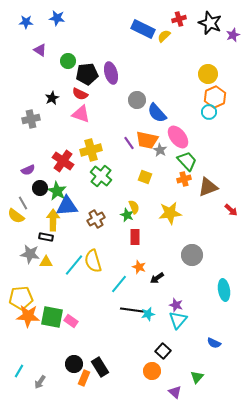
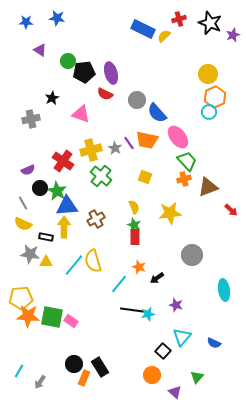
black pentagon at (87, 74): moved 3 px left, 2 px up
red semicircle at (80, 94): moved 25 px right
gray star at (160, 150): moved 45 px left, 2 px up
green star at (127, 215): moved 7 px right, 10 px down
yellow semicircle at (16, 216): moved 7 px right, 8 px down; rotated 12 degrees counterclockwise
yellow arrow at (53, 220): moved 11 px right, 7 px down
cyan triangle at (178, 320): moved 4 px right, 17 px down
orange circle at (152, 371): moved 4 px down
